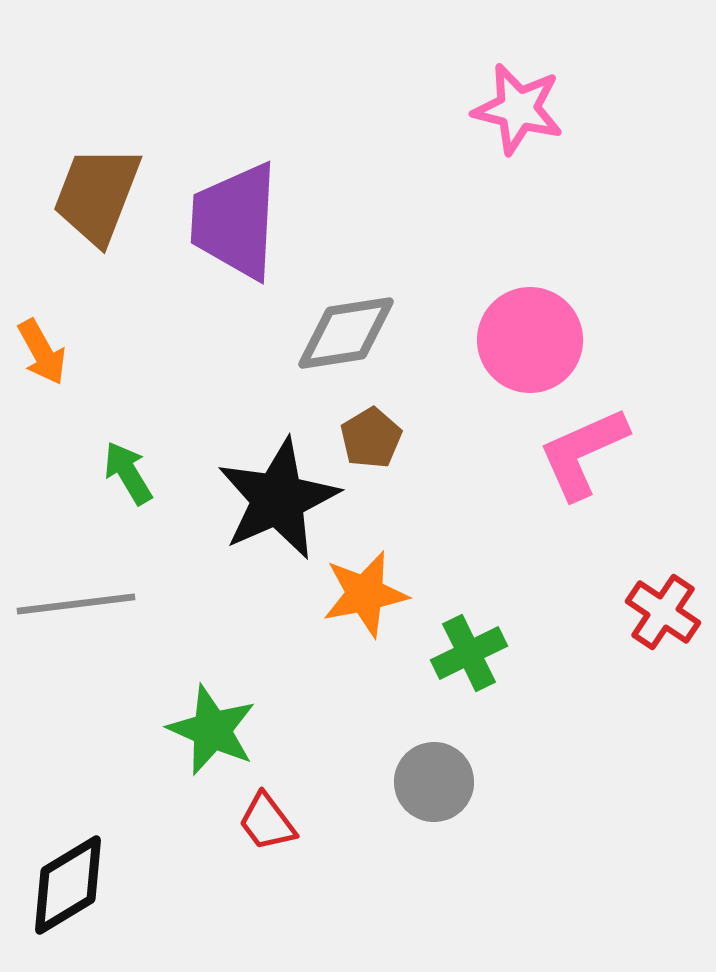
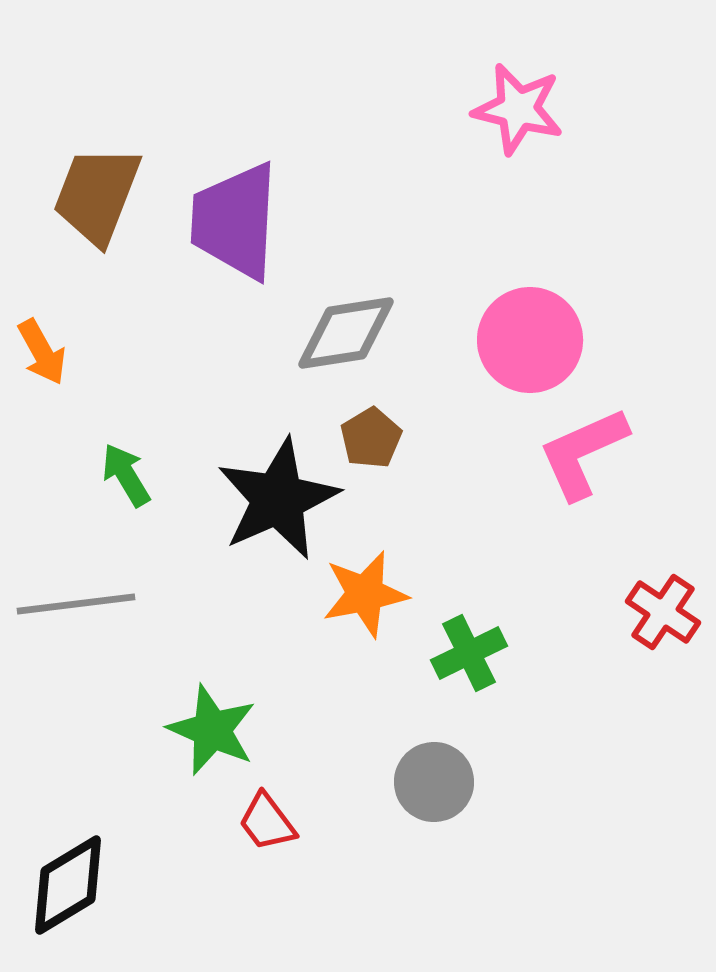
green arrow: moved 2 px left, 2 px down
